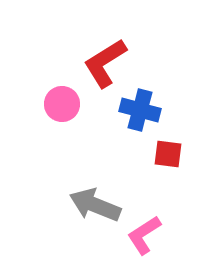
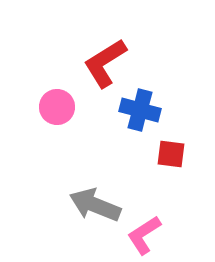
pink circle: moved 5 px left, 3 px down
red square: moved 3 px right
